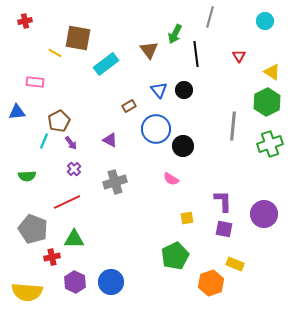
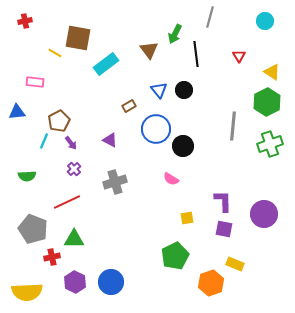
yellow semicircle at (27, 292): rotated 8 degrees counterclockwise
